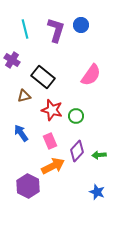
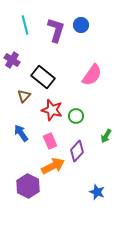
cyan line: moved 4 px up
pink semicircle: moved 1 px right
brown triangle: rotated 32 degrees counterclockwise
green arrow: moved 7 px right, 19 px up; rotated 56 degrees counterclockwise
